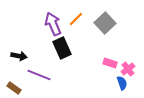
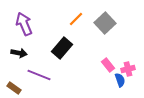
purple arrow: moved 29 px left
black rectangle: rotated 65 degrees clockwise
black arrow: moved 3 px up
pink rectangle: moved 2 px left, 2 px down; rotated 32 degrees clockwise
pink cross: rotated 24 degrees clockwise
blue semicircle: moved 2 px left, 3 px up
